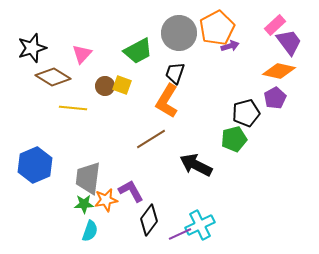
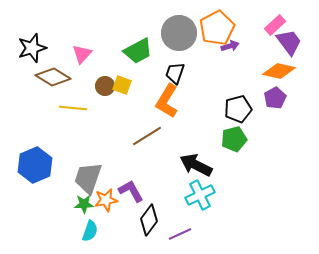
black pentagon: moved 8 px left, 4 px up
brown line: moved 4 px left, 3 px up
gray trapezoid: rotated 12 degrees clockwise
cyan cross: moved 30 px up
